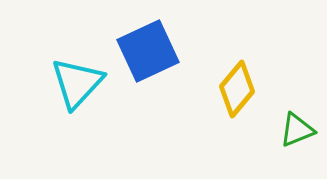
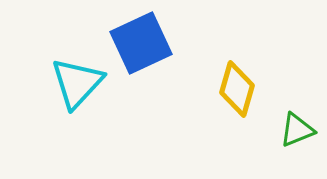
blue square: moved 7 px left, 8 px up
yellow diamond: rotated 24 degrees counterclockwise
